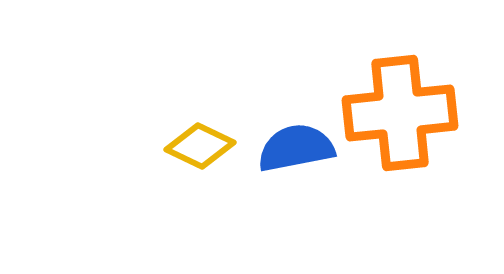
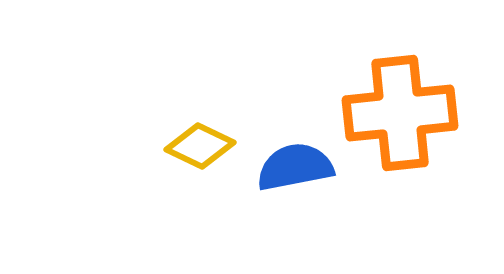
blue semicircle: moved 1 px left, 19 px down
